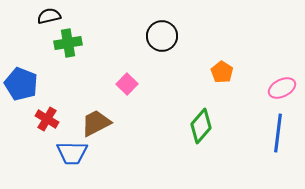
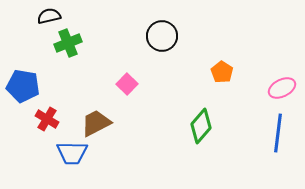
green cross: rotated 12 degrees counterclockwise
blue pentagon: moved 2 px right, 2 px down; rotated 12 degrees counterclockwise
